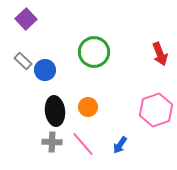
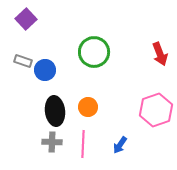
gray rectangle: rotated 24 degrees counterclockwise
pink line: rotated 44 degrees clockwise
